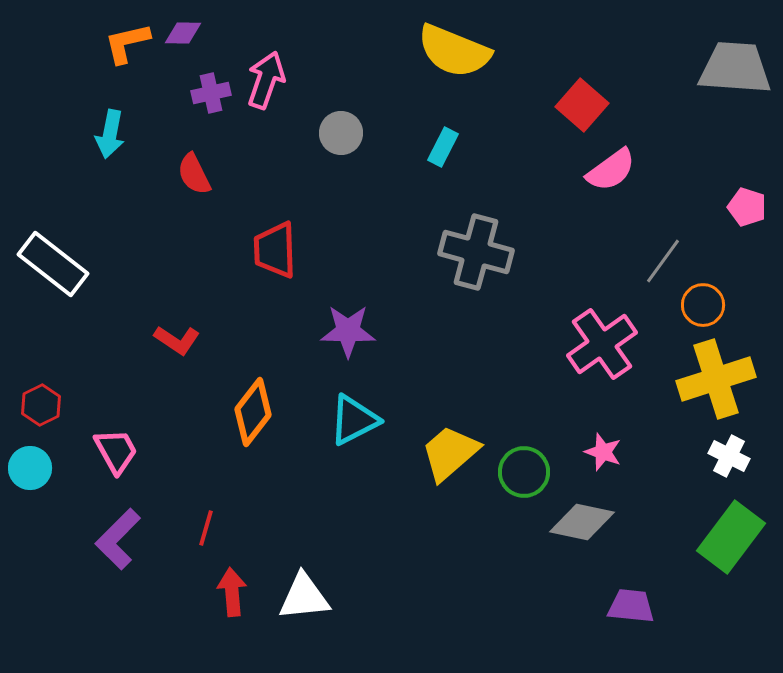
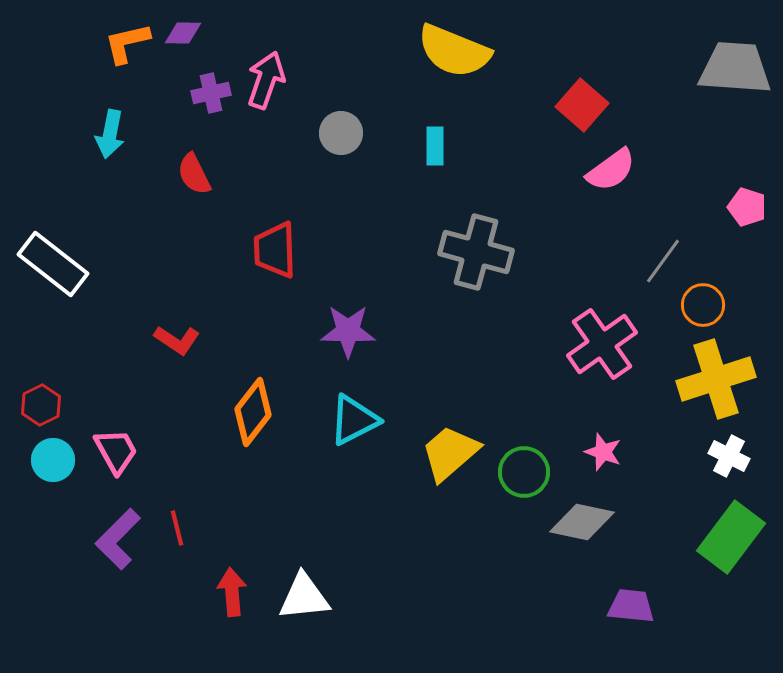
cyan rectangle: moved 8 px left, 1 px up; rotated 27 degrees counterclockwise
cyan circle: moved 23 px right, 8 px up
red line: moved 29 px left; rotated 30 degrees counterclockwise
